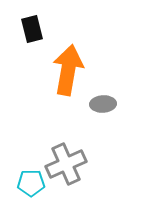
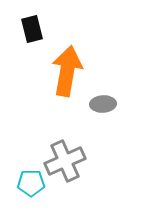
orange arrow: moved 1 px left, 1 px down
gray cross: moved 1 px left, 3 px up
